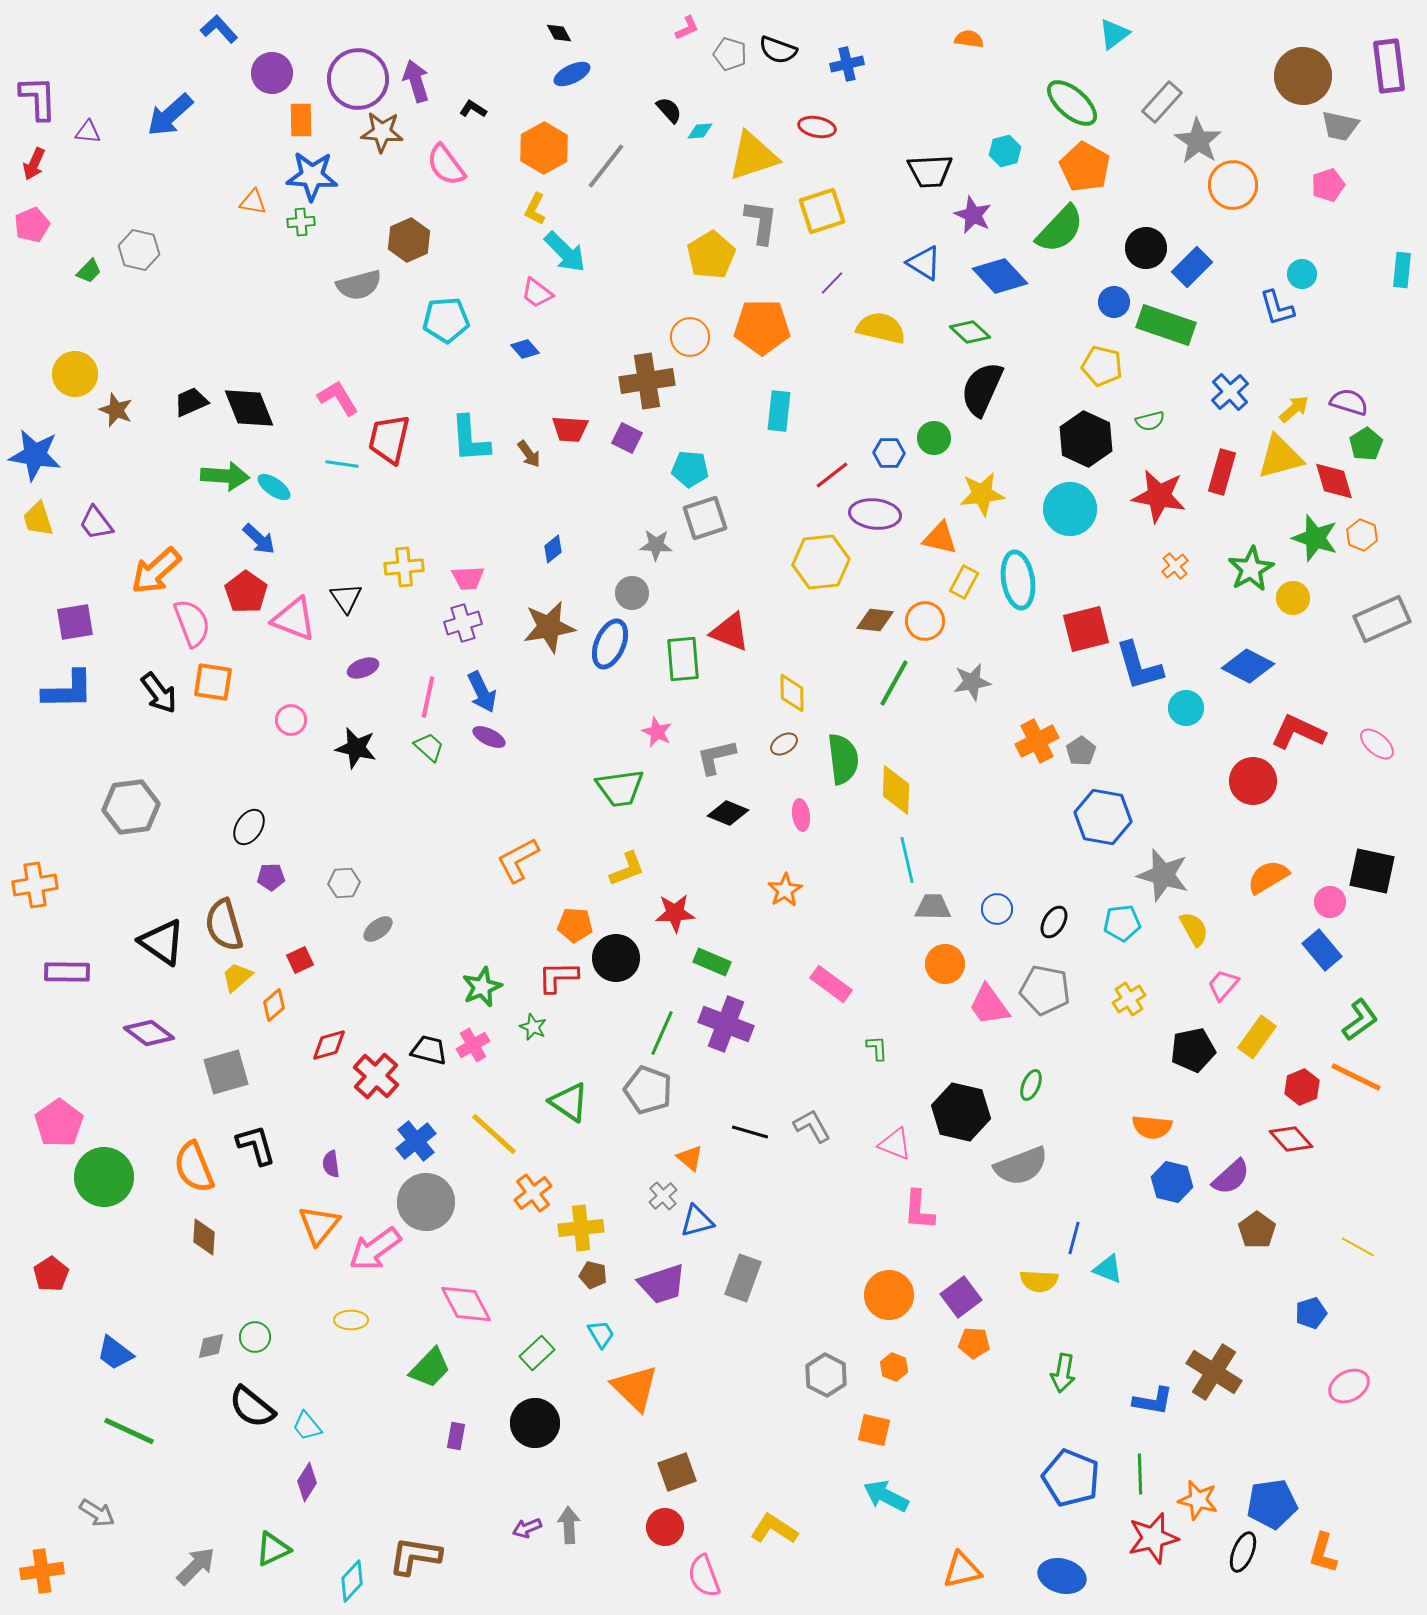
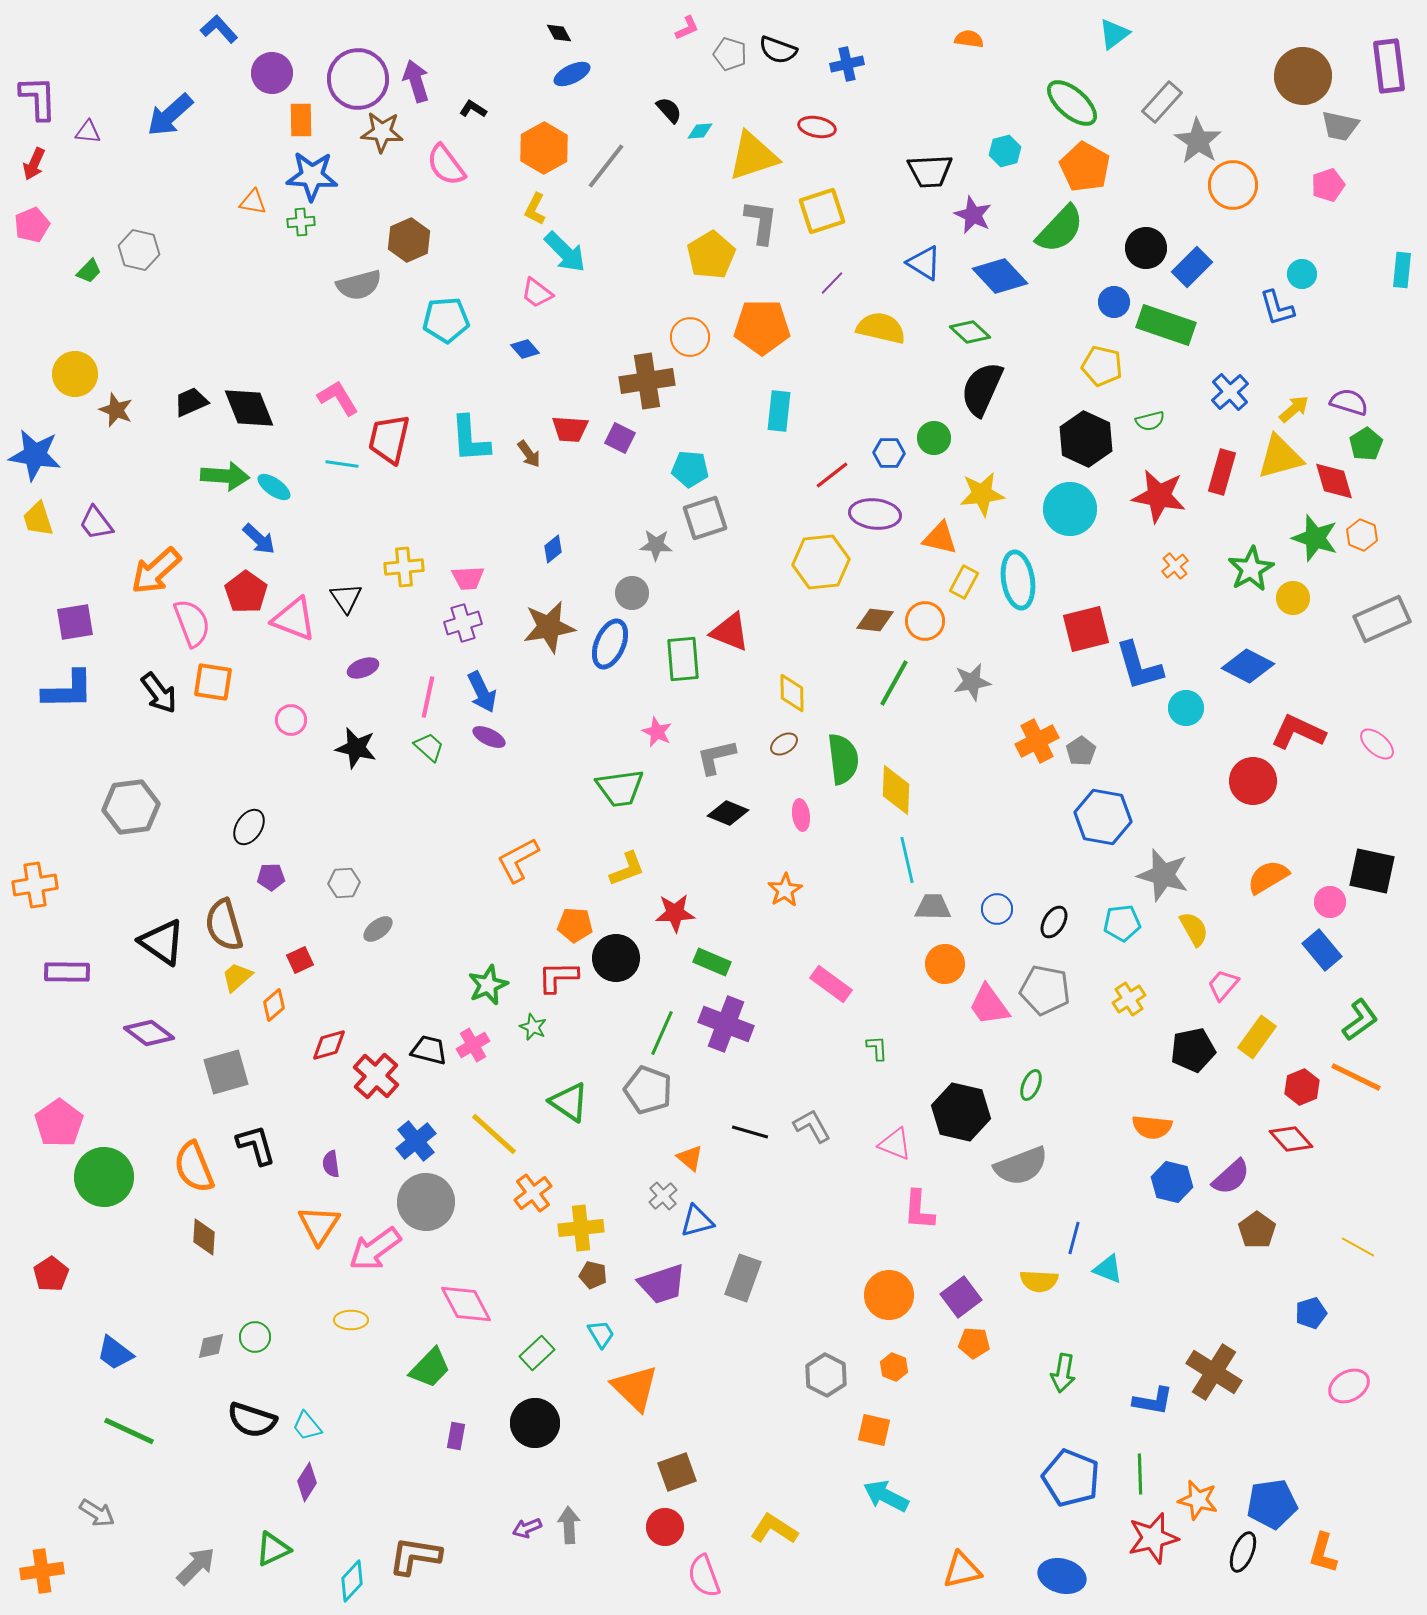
purple square at (627, 438): moved 7 px left
green star at (482, 987): moved 6 px right, 2 px up
orange triangle at (319, 1225): rotated 6 degrees counterclockwise
black semicircle at (252, 1407): moved 13 px down; rotated 21 degrees counterclockwise
